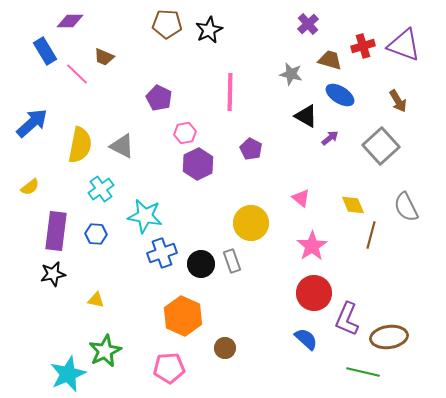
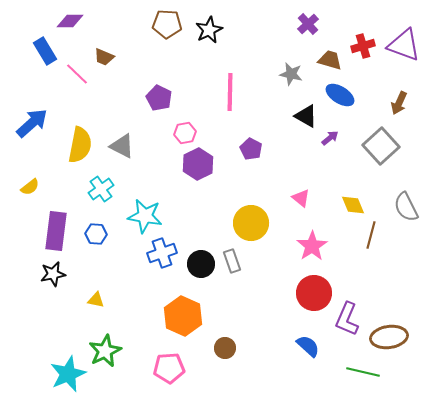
brown arrow at (398, 101): moved 1 px right, 2 px down; rotated 55 degrees clockwise
blue semicircle at (306, 339): moved 2 px right, 7 px down
